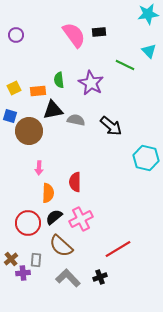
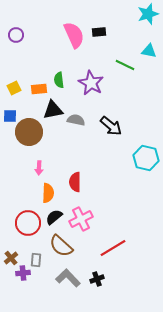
cyan star: rotated 10 degrees counterclockwise
pink semicircle: rotated 12 degrees clockwise
cyan triangle: rotated 35 degrees counterclockwise
orange rectangle: moved 1 px right, 2 px up
blue square: rotated 16 degrees counterclockwise
brown circle: moved 1 px down
red line: moved 5 px left, 1 px up
brown cross: moved 1 px up
black cross: moved 3 px left, 2 px down
